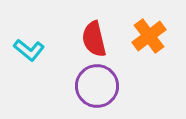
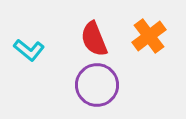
red semicircle: rotated 9 degrees counterclockwise
purple circle: moved 1 px up
